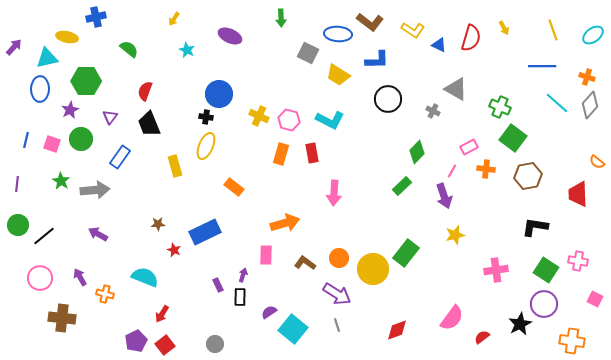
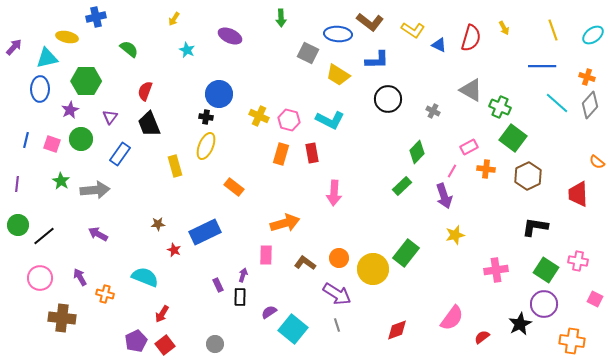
gray triangle at (456, 89): moved 15 px right, 1 px down
blue rectangle at (120, 157): moved 3 px up
brown hexagon at (528, 176): rotated 16 degrees counterclockwise
